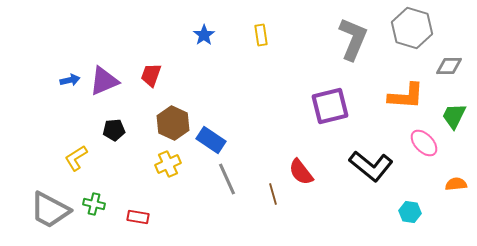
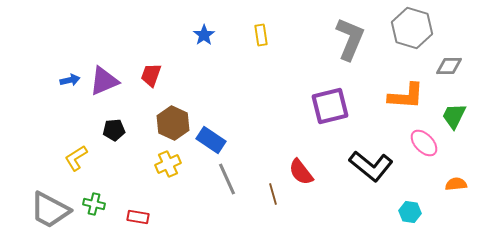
gray L-shape: moved 3 px left
